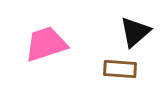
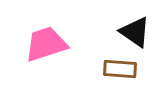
black triangle: rotated 44 degrees counterclockwise
